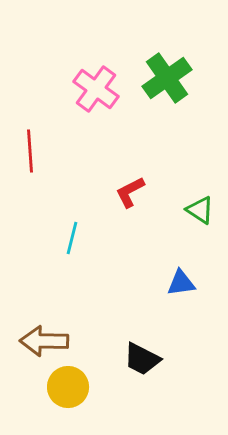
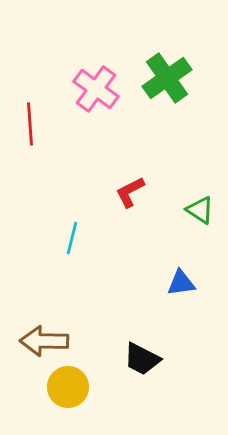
red line: moved 27 px up
